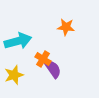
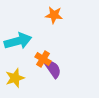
orange star: moved 12 px left, 12 px up
yellow star: moved 1 px right, 3 px down
